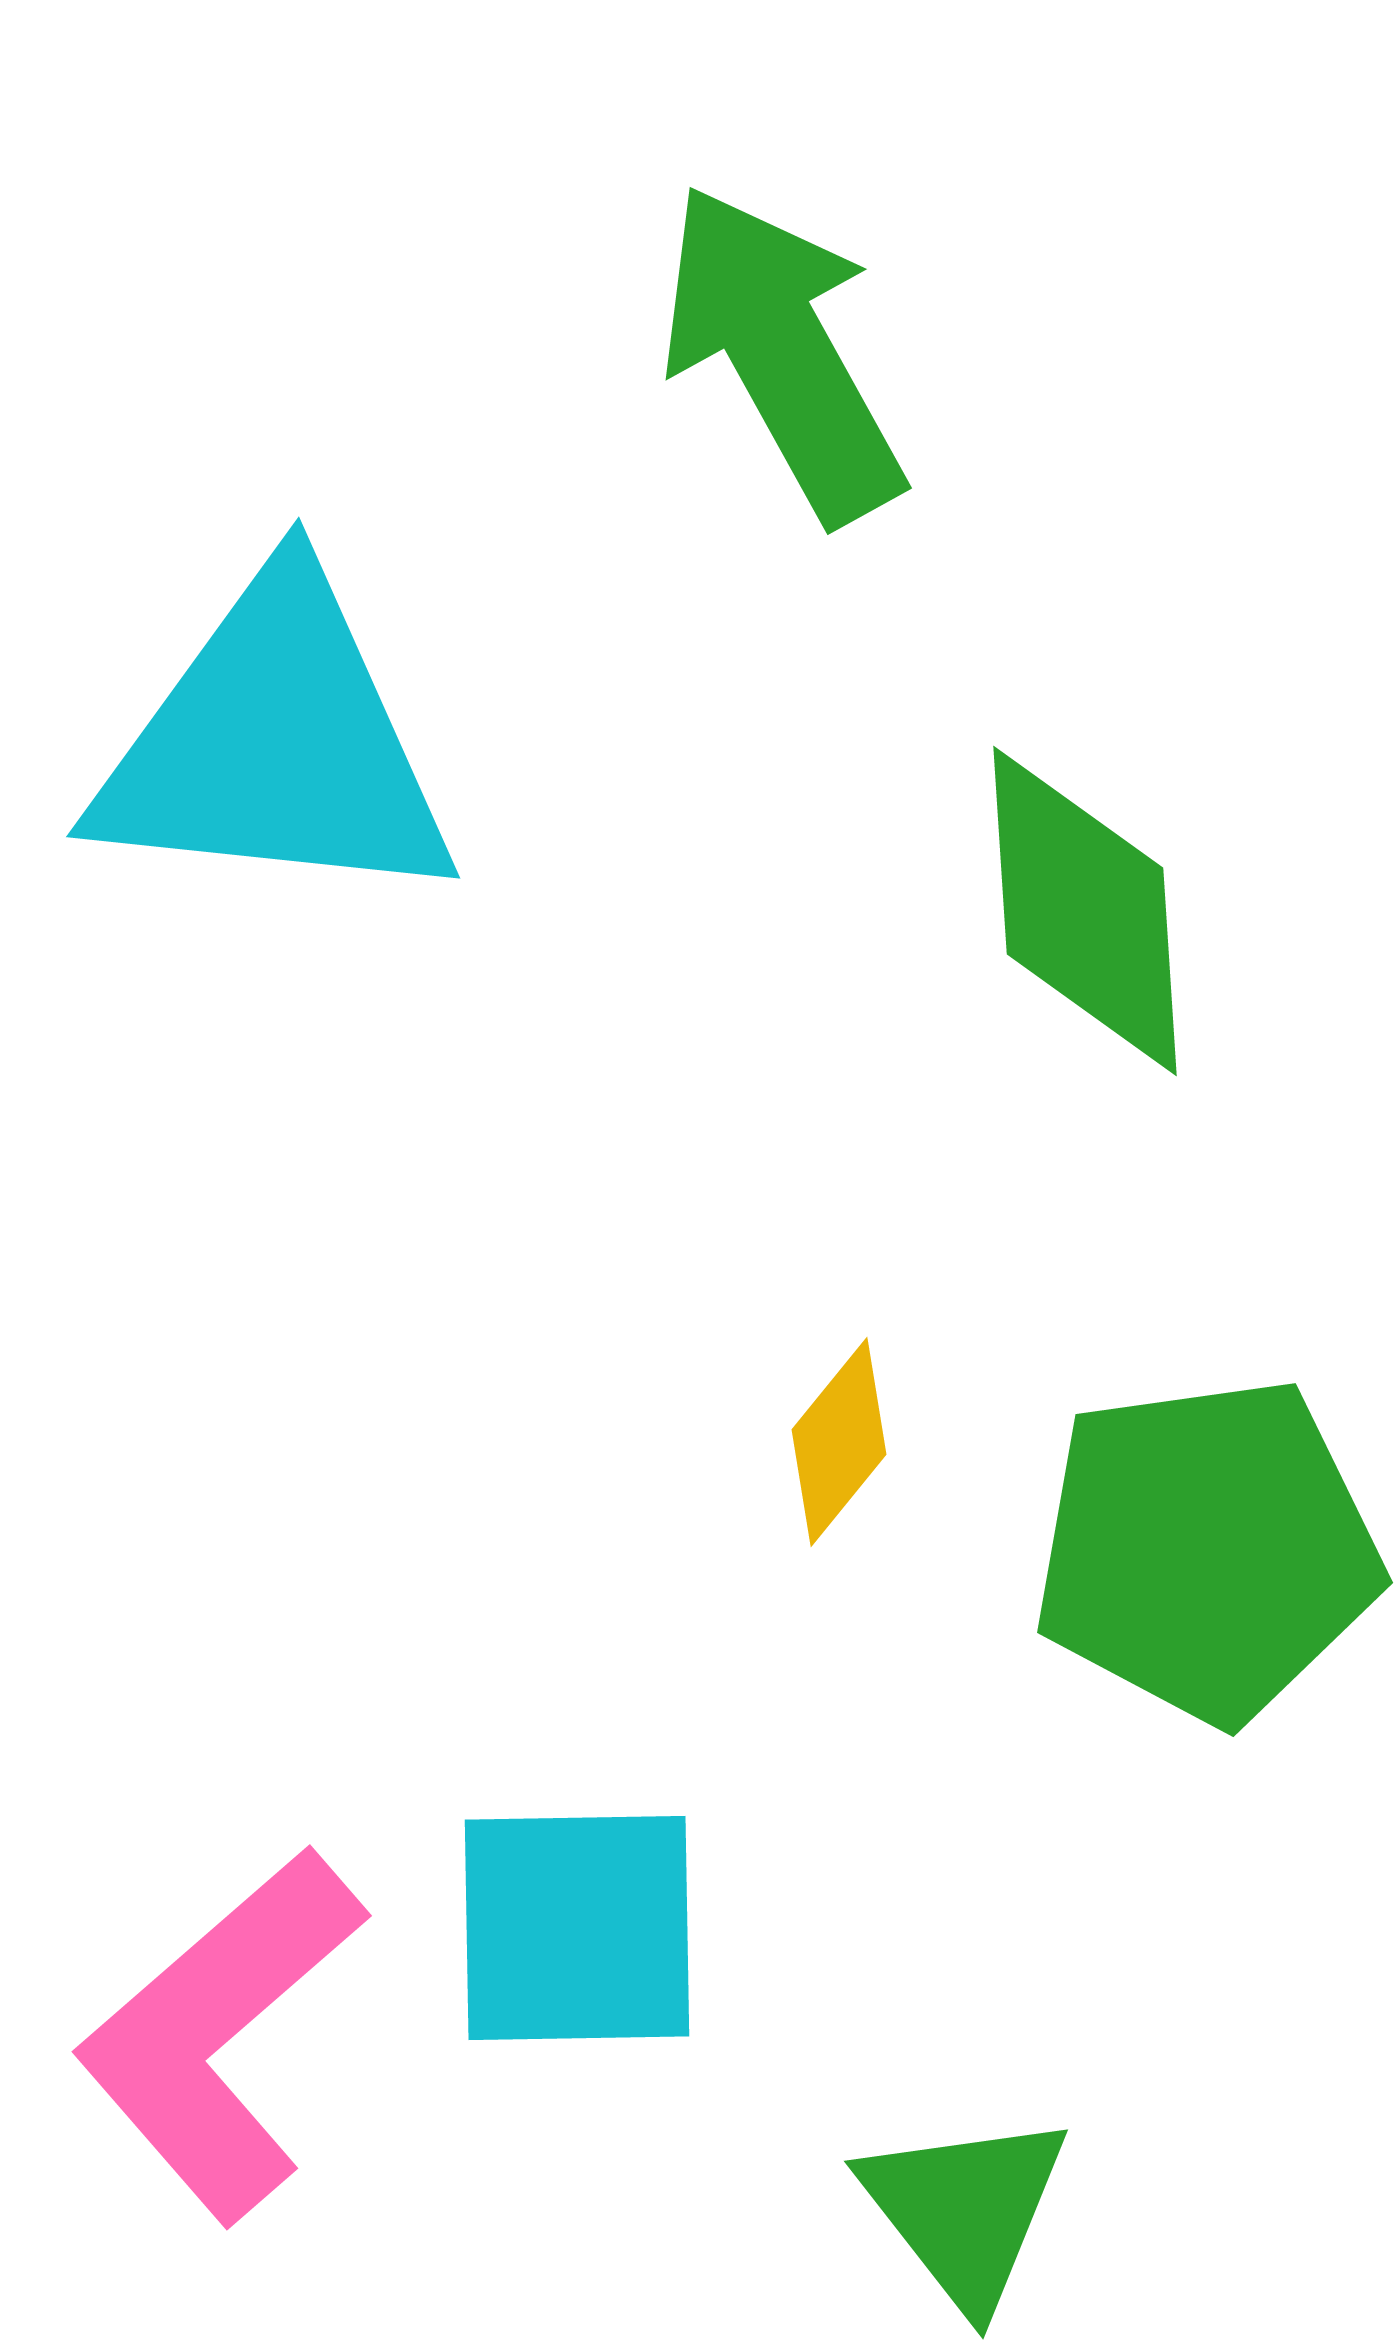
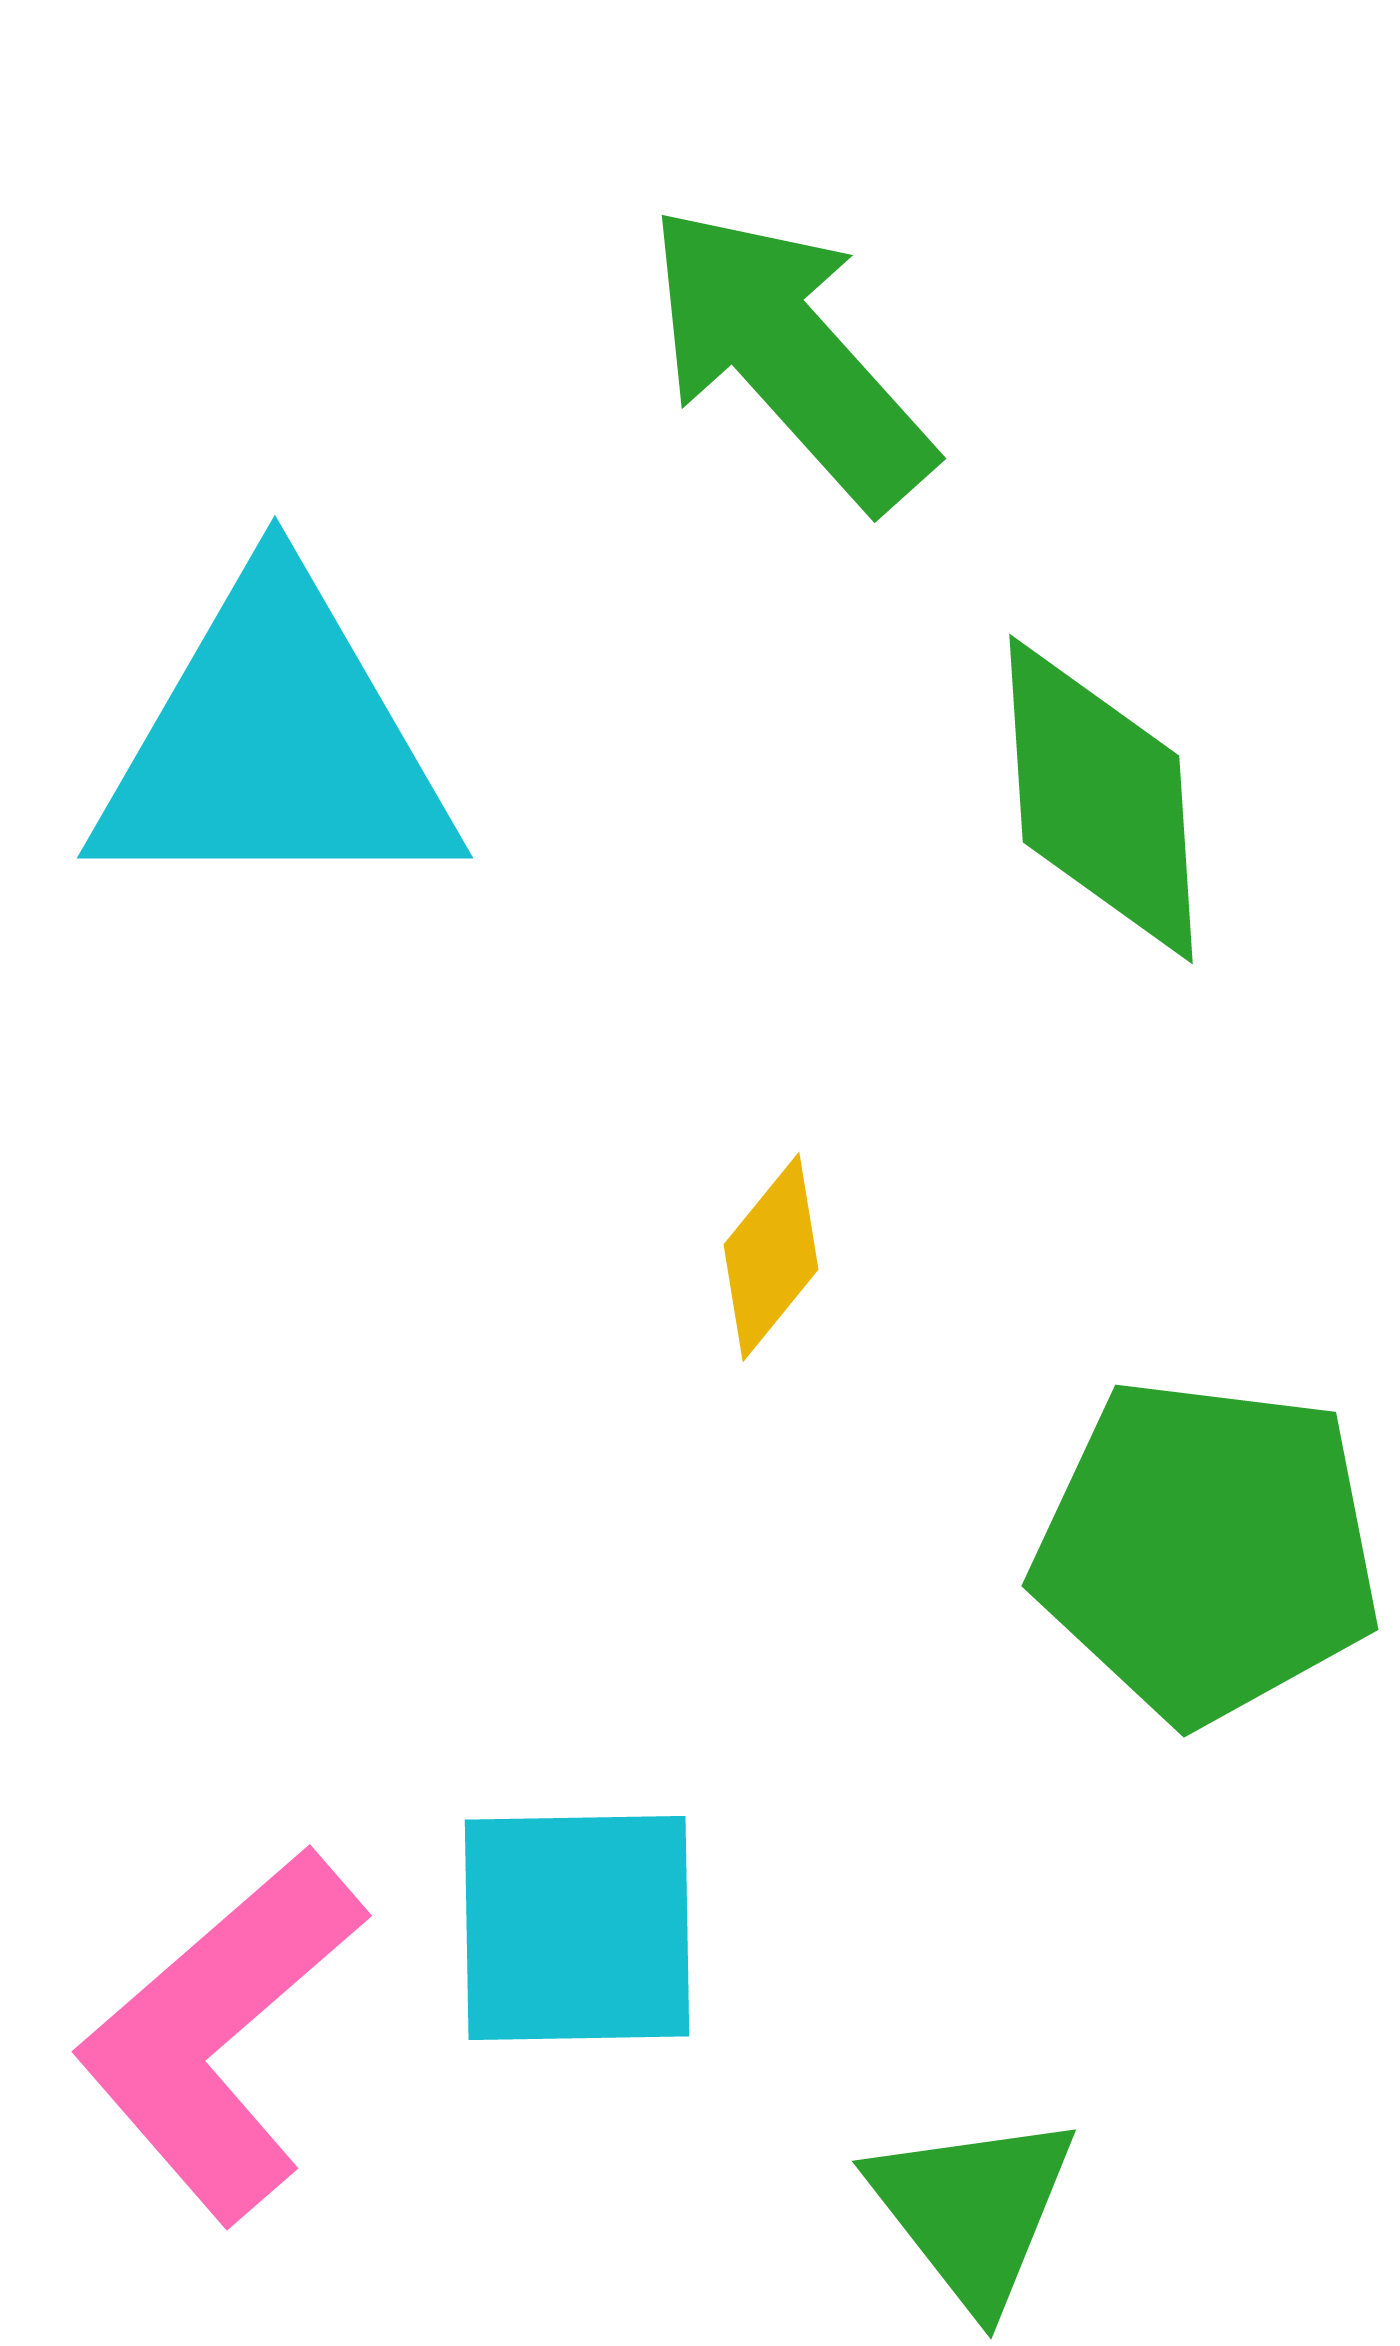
green arrow: moved 7 px right, 3 px down; rotated 13 degrees counterclockwise
cyan triangle: rotated 6 degrees counterclockwise
green diamond: moved 16 px right, 112 px up
yellow diamond: moved 68 px left, 185 px up
green pentagon: rotated 15 degrees clockwise
green triangle: moved 8 px right
